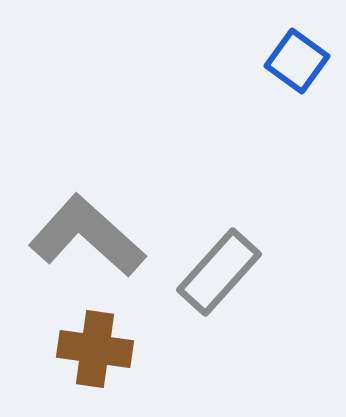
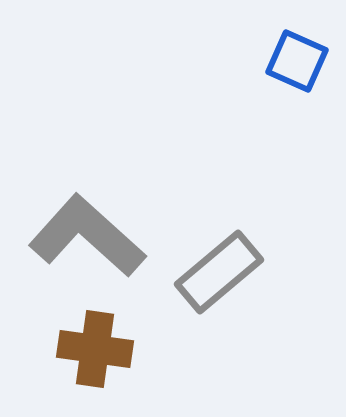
blue square: rotated 12 degrees counterclockwise
gray rectangle: rotated 8 degrees clockwise
